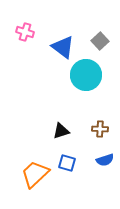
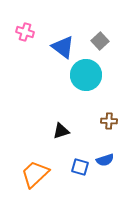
brown cross: moved 9 px right, 8 px up
blue square: moved 13 px right, 4 px down
